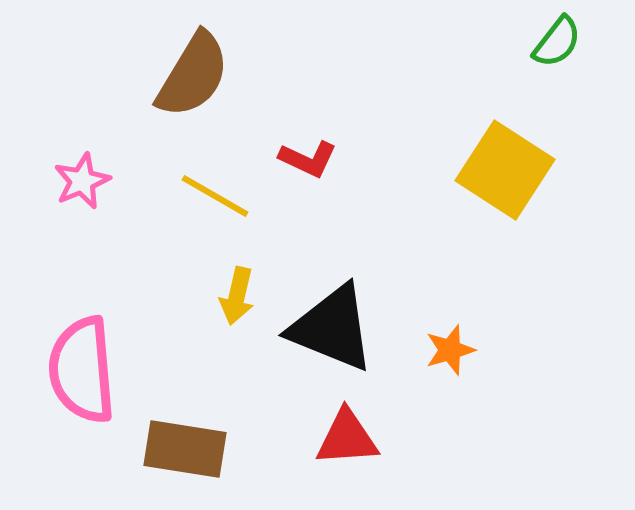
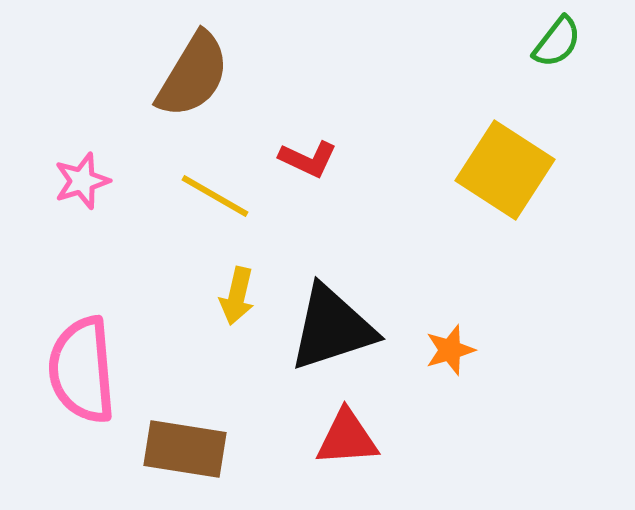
pink star: rotated 6 degrees clockwise
black triangle: rotated 40 degrees counterclockwise
